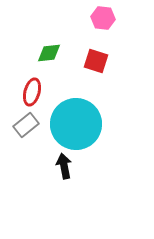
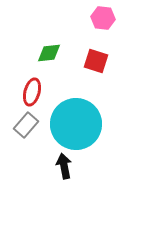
gray rectangle: rotated 10 degrees counterclockwise
